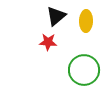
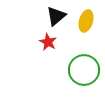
yellow ellipse: rotated 15 degrees clockwise
red star: rotated 24 degrees clockwise
